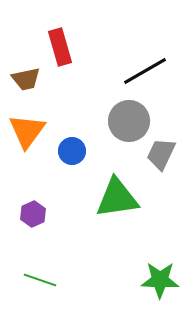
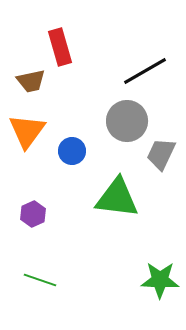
brown trapezoid: moved 5 px right, 2 px down
gray circle: moved 2 px left
green triangle: rotated 15 degrees clockwise
